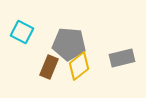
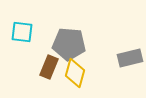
cyan square: rotated 20 degrees counterclockwise
gray rectangle: moved 8 px right
yellow diamond: moved 4 px left, 7 px down; rotated 36 degrees counterclockwise
